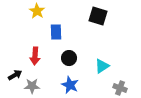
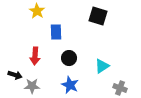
black arrow: rotated 48 degrees clockwise
